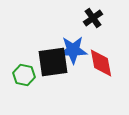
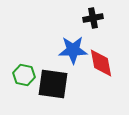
black cross: rotated 24 degrees clockwise
black square: moved 22 px down; rotated 16 degrees clockwise
